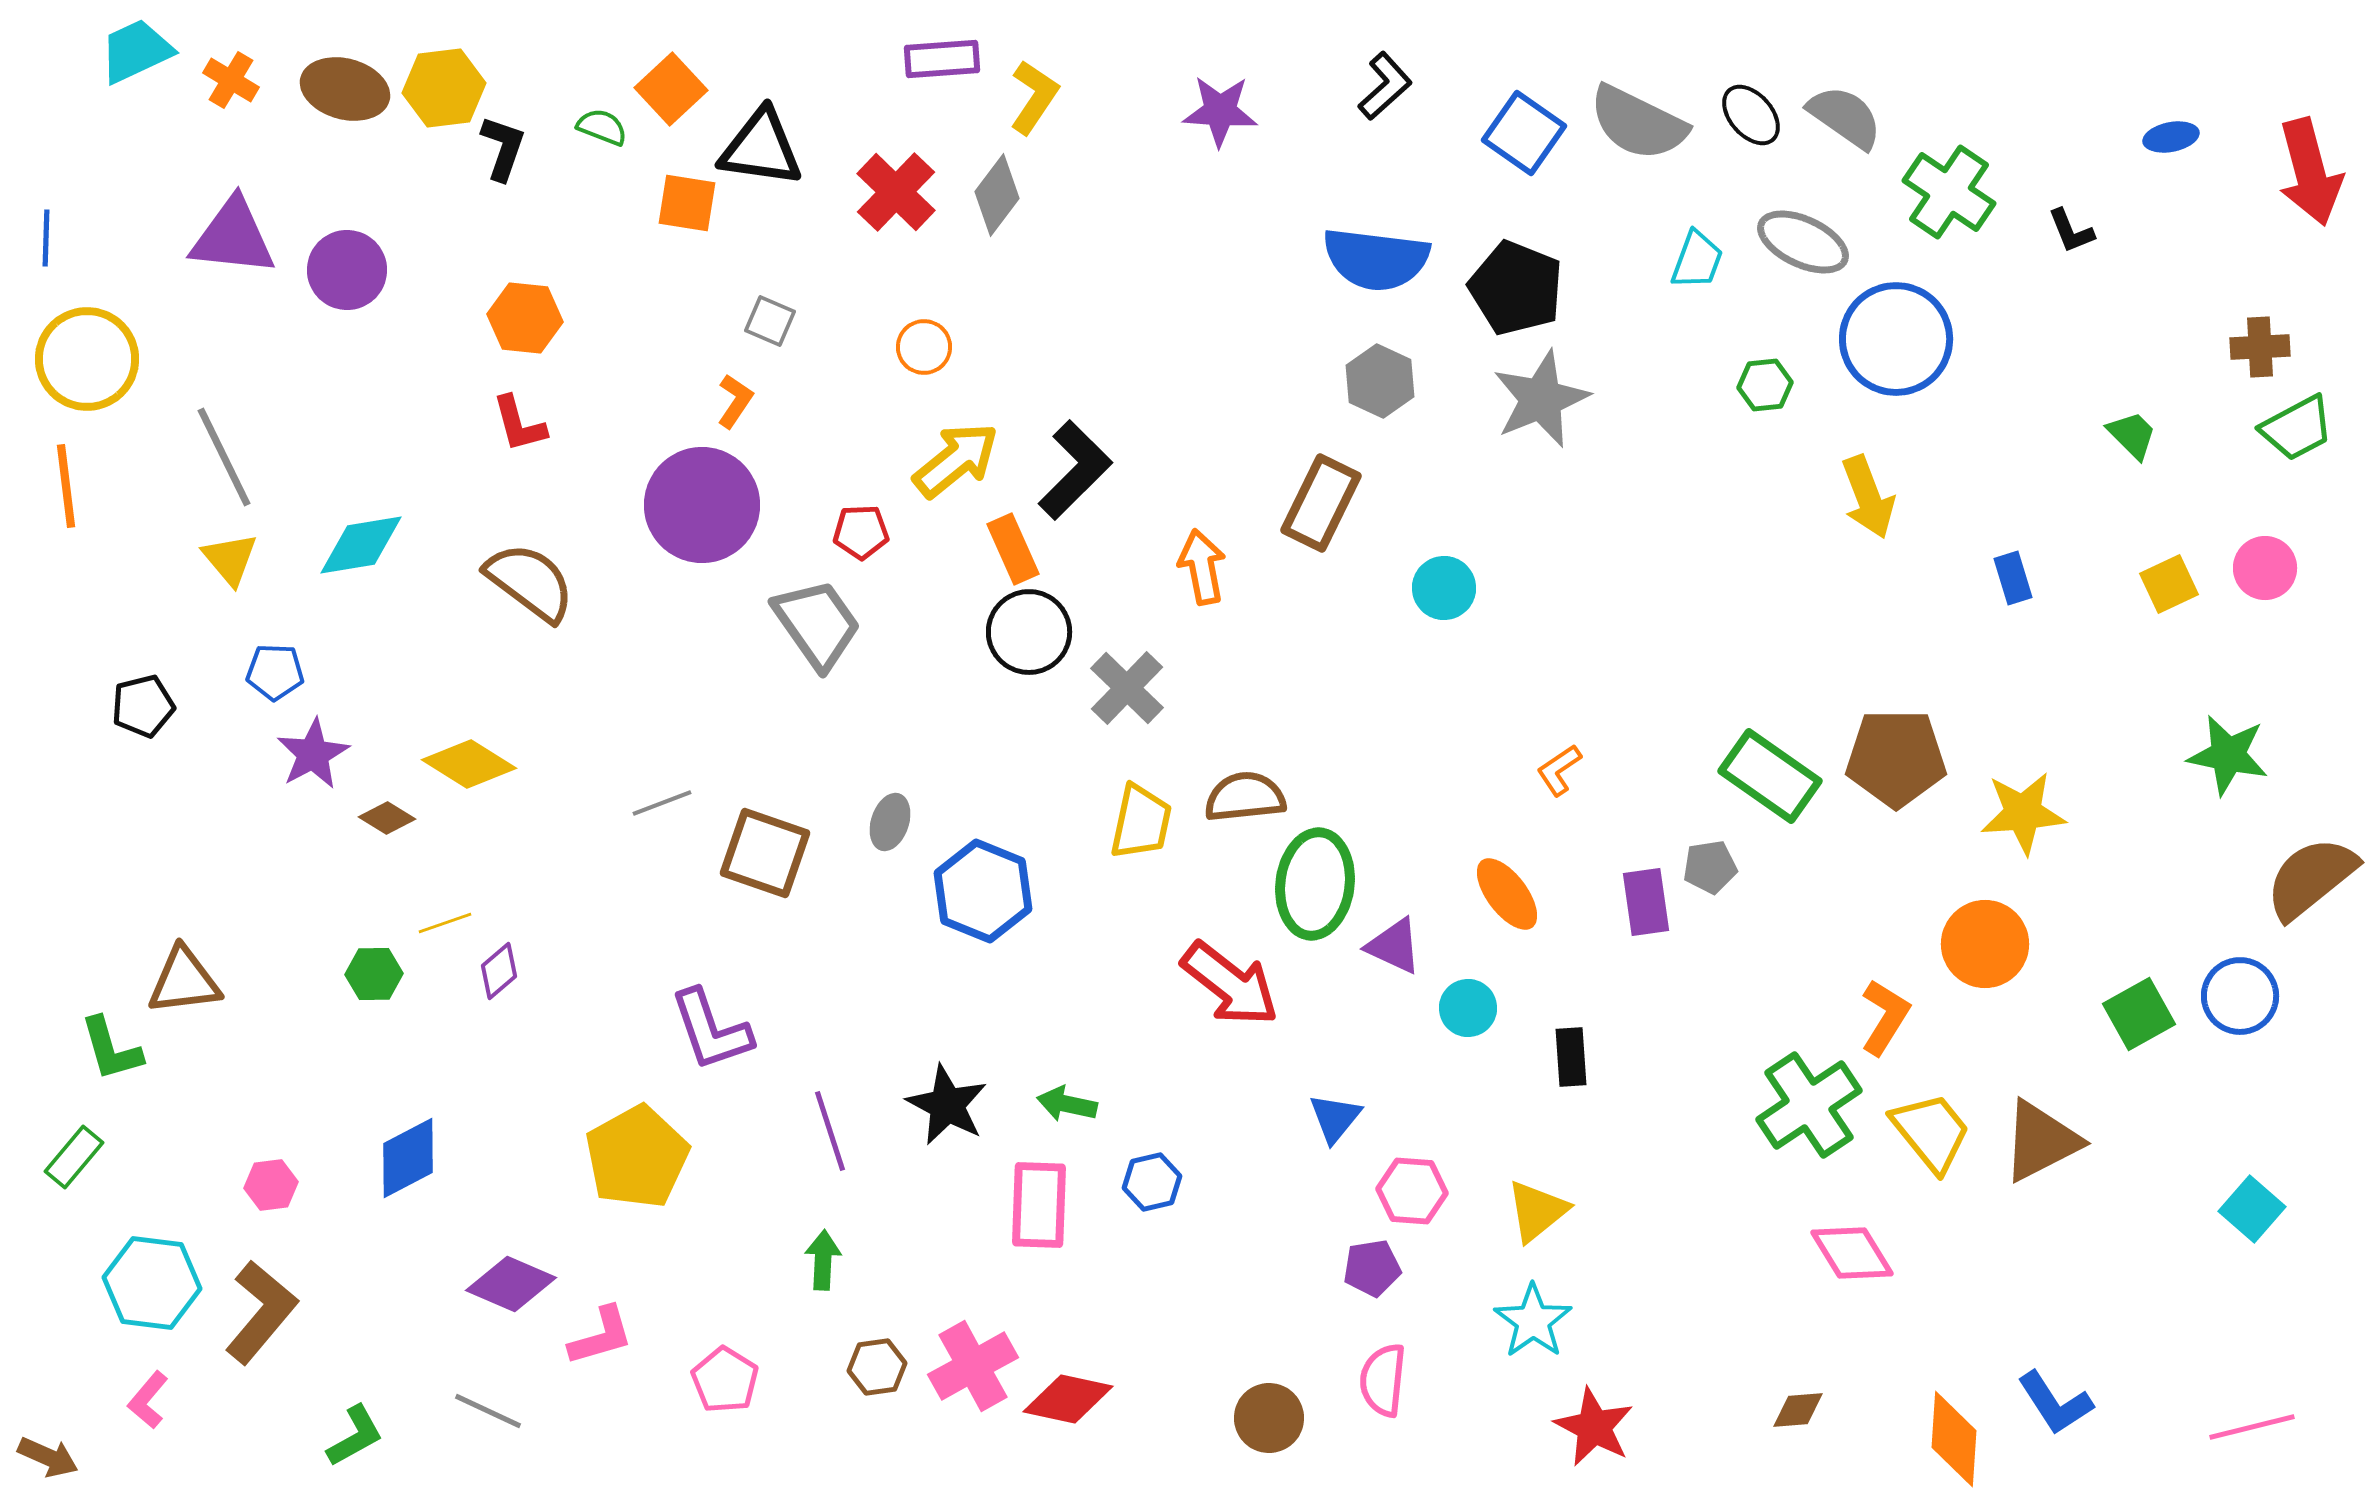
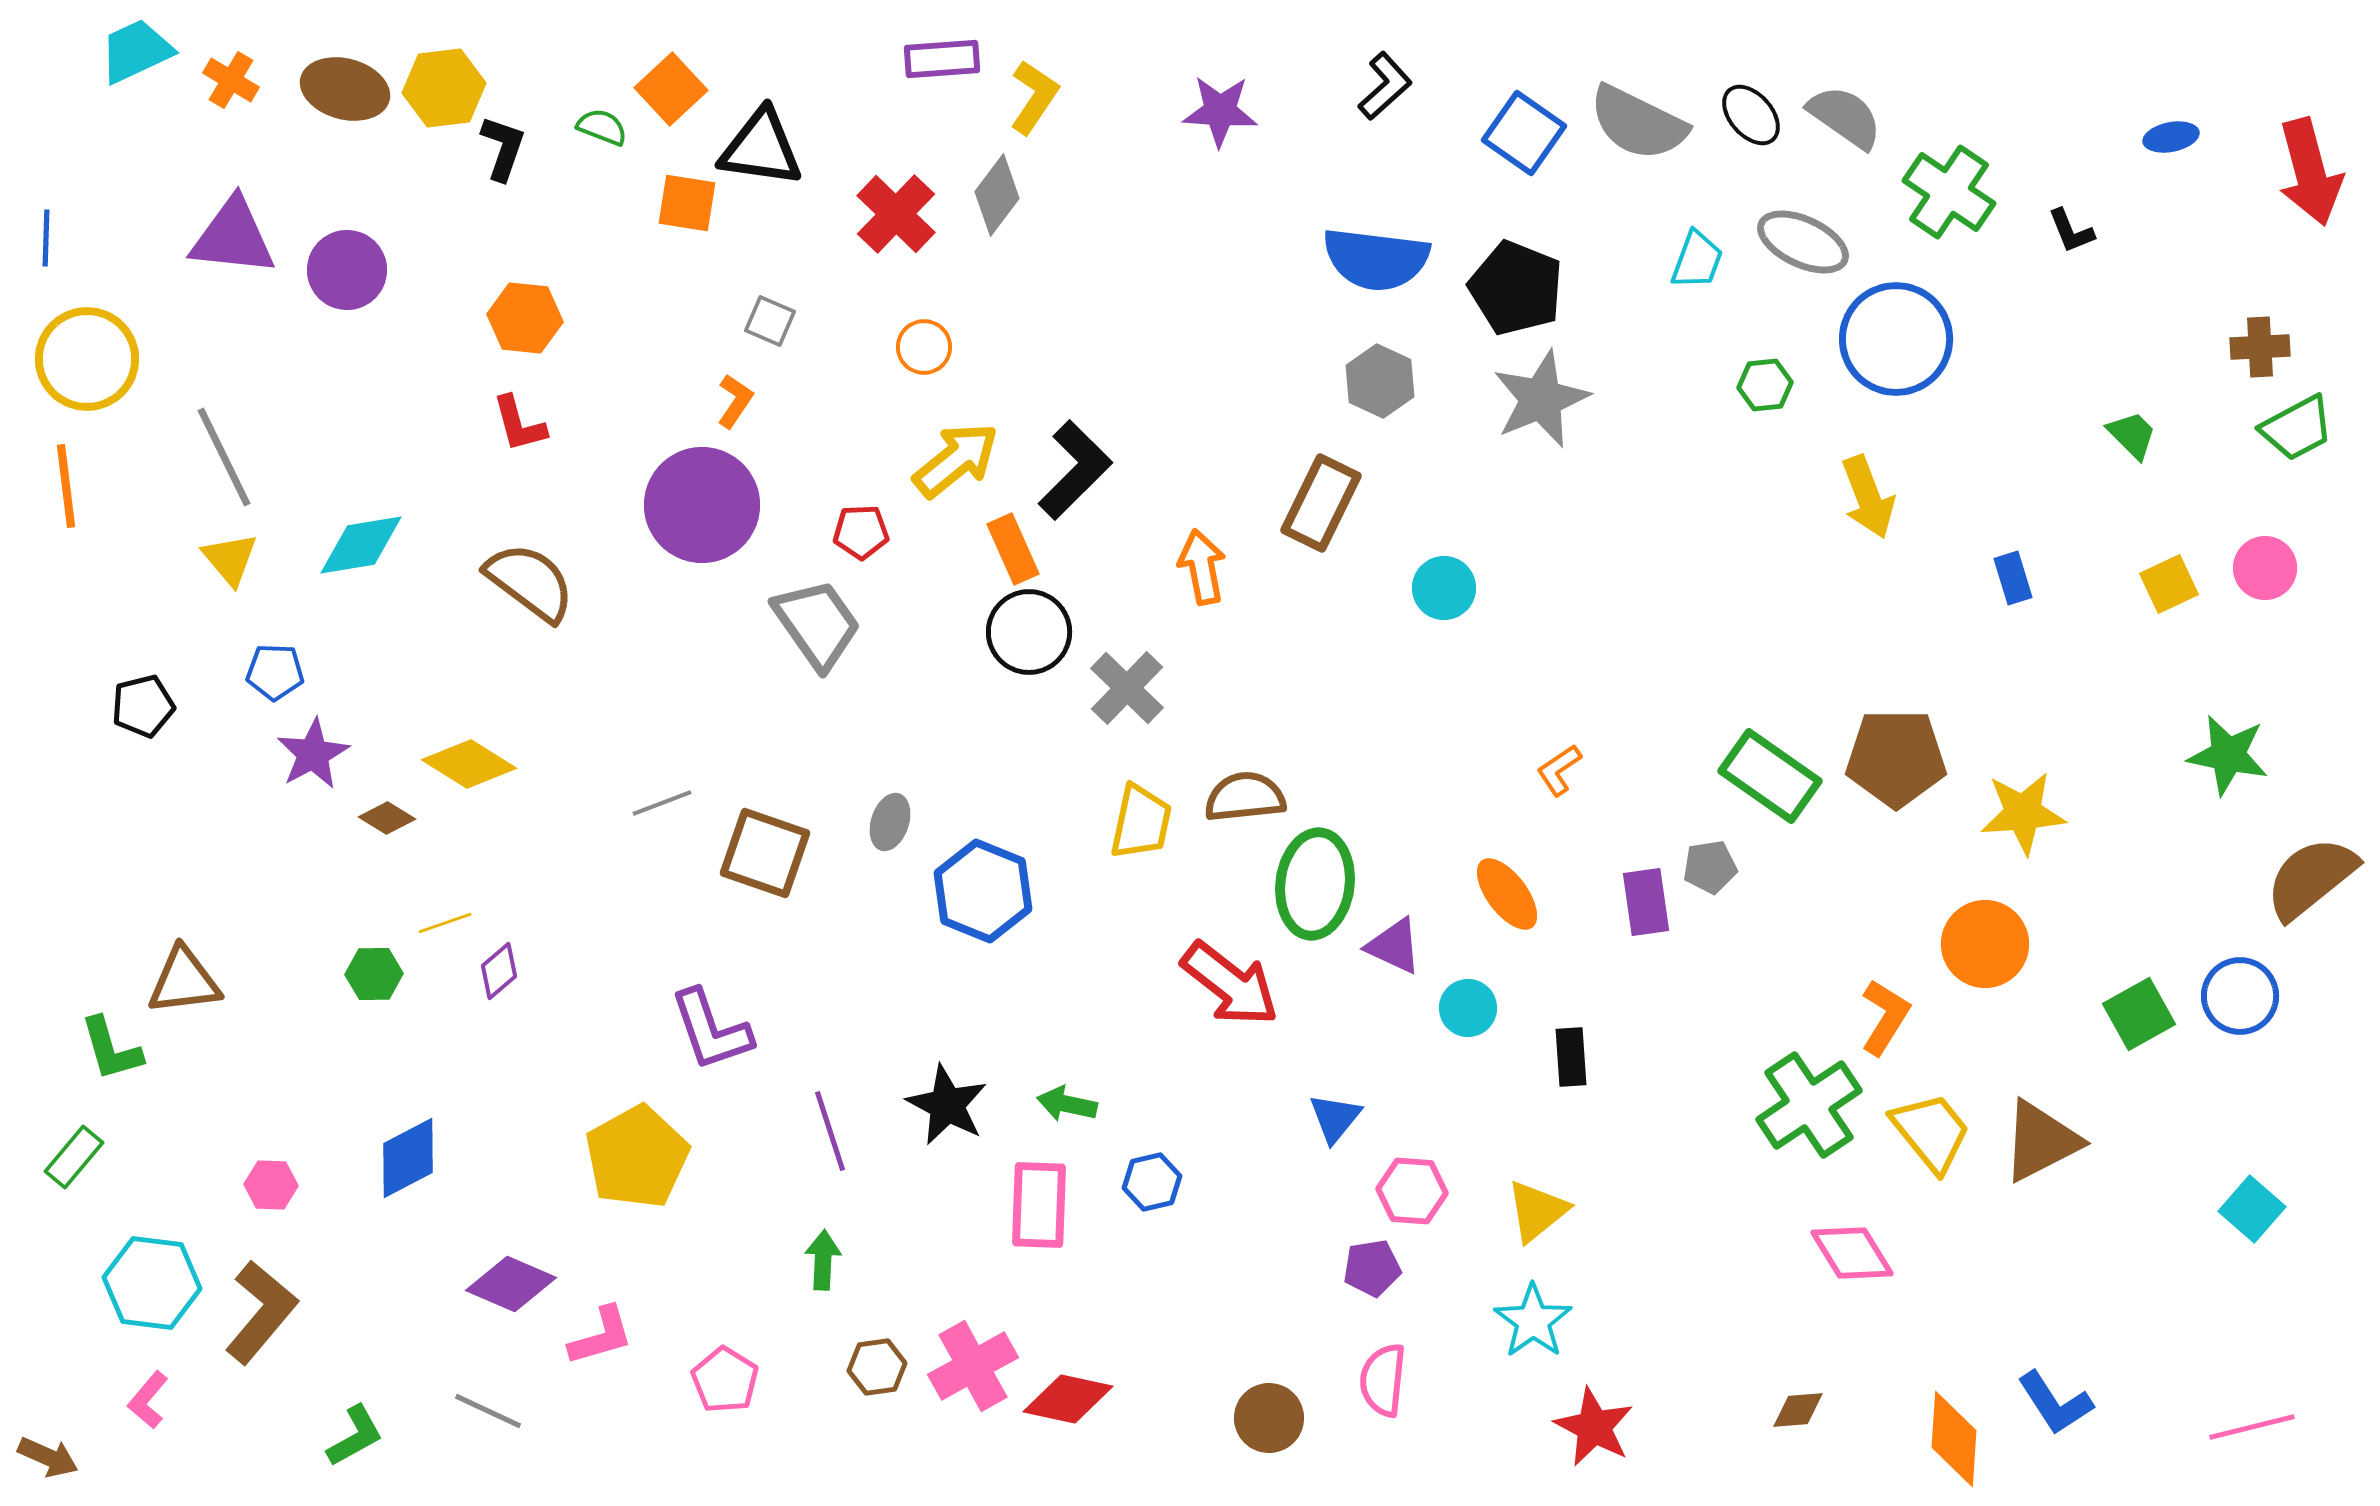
red cross at (896, 192): moved 22 px down
pink hexagon at (271, 1185): rotated 9 degrees clockwise
